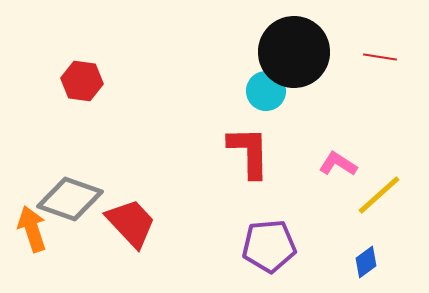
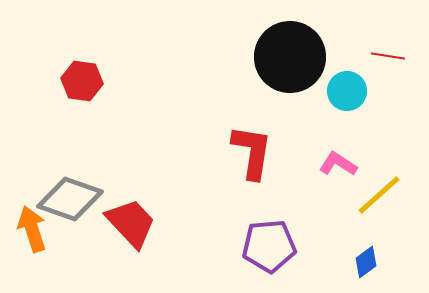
black circle: moved 4 px left, 5 px down
red line: moved 8 px right, 1 px up
cyan circle: moved 81 px right
red L-shape: moved 3 px right; rotated 10 degrees clockwise
